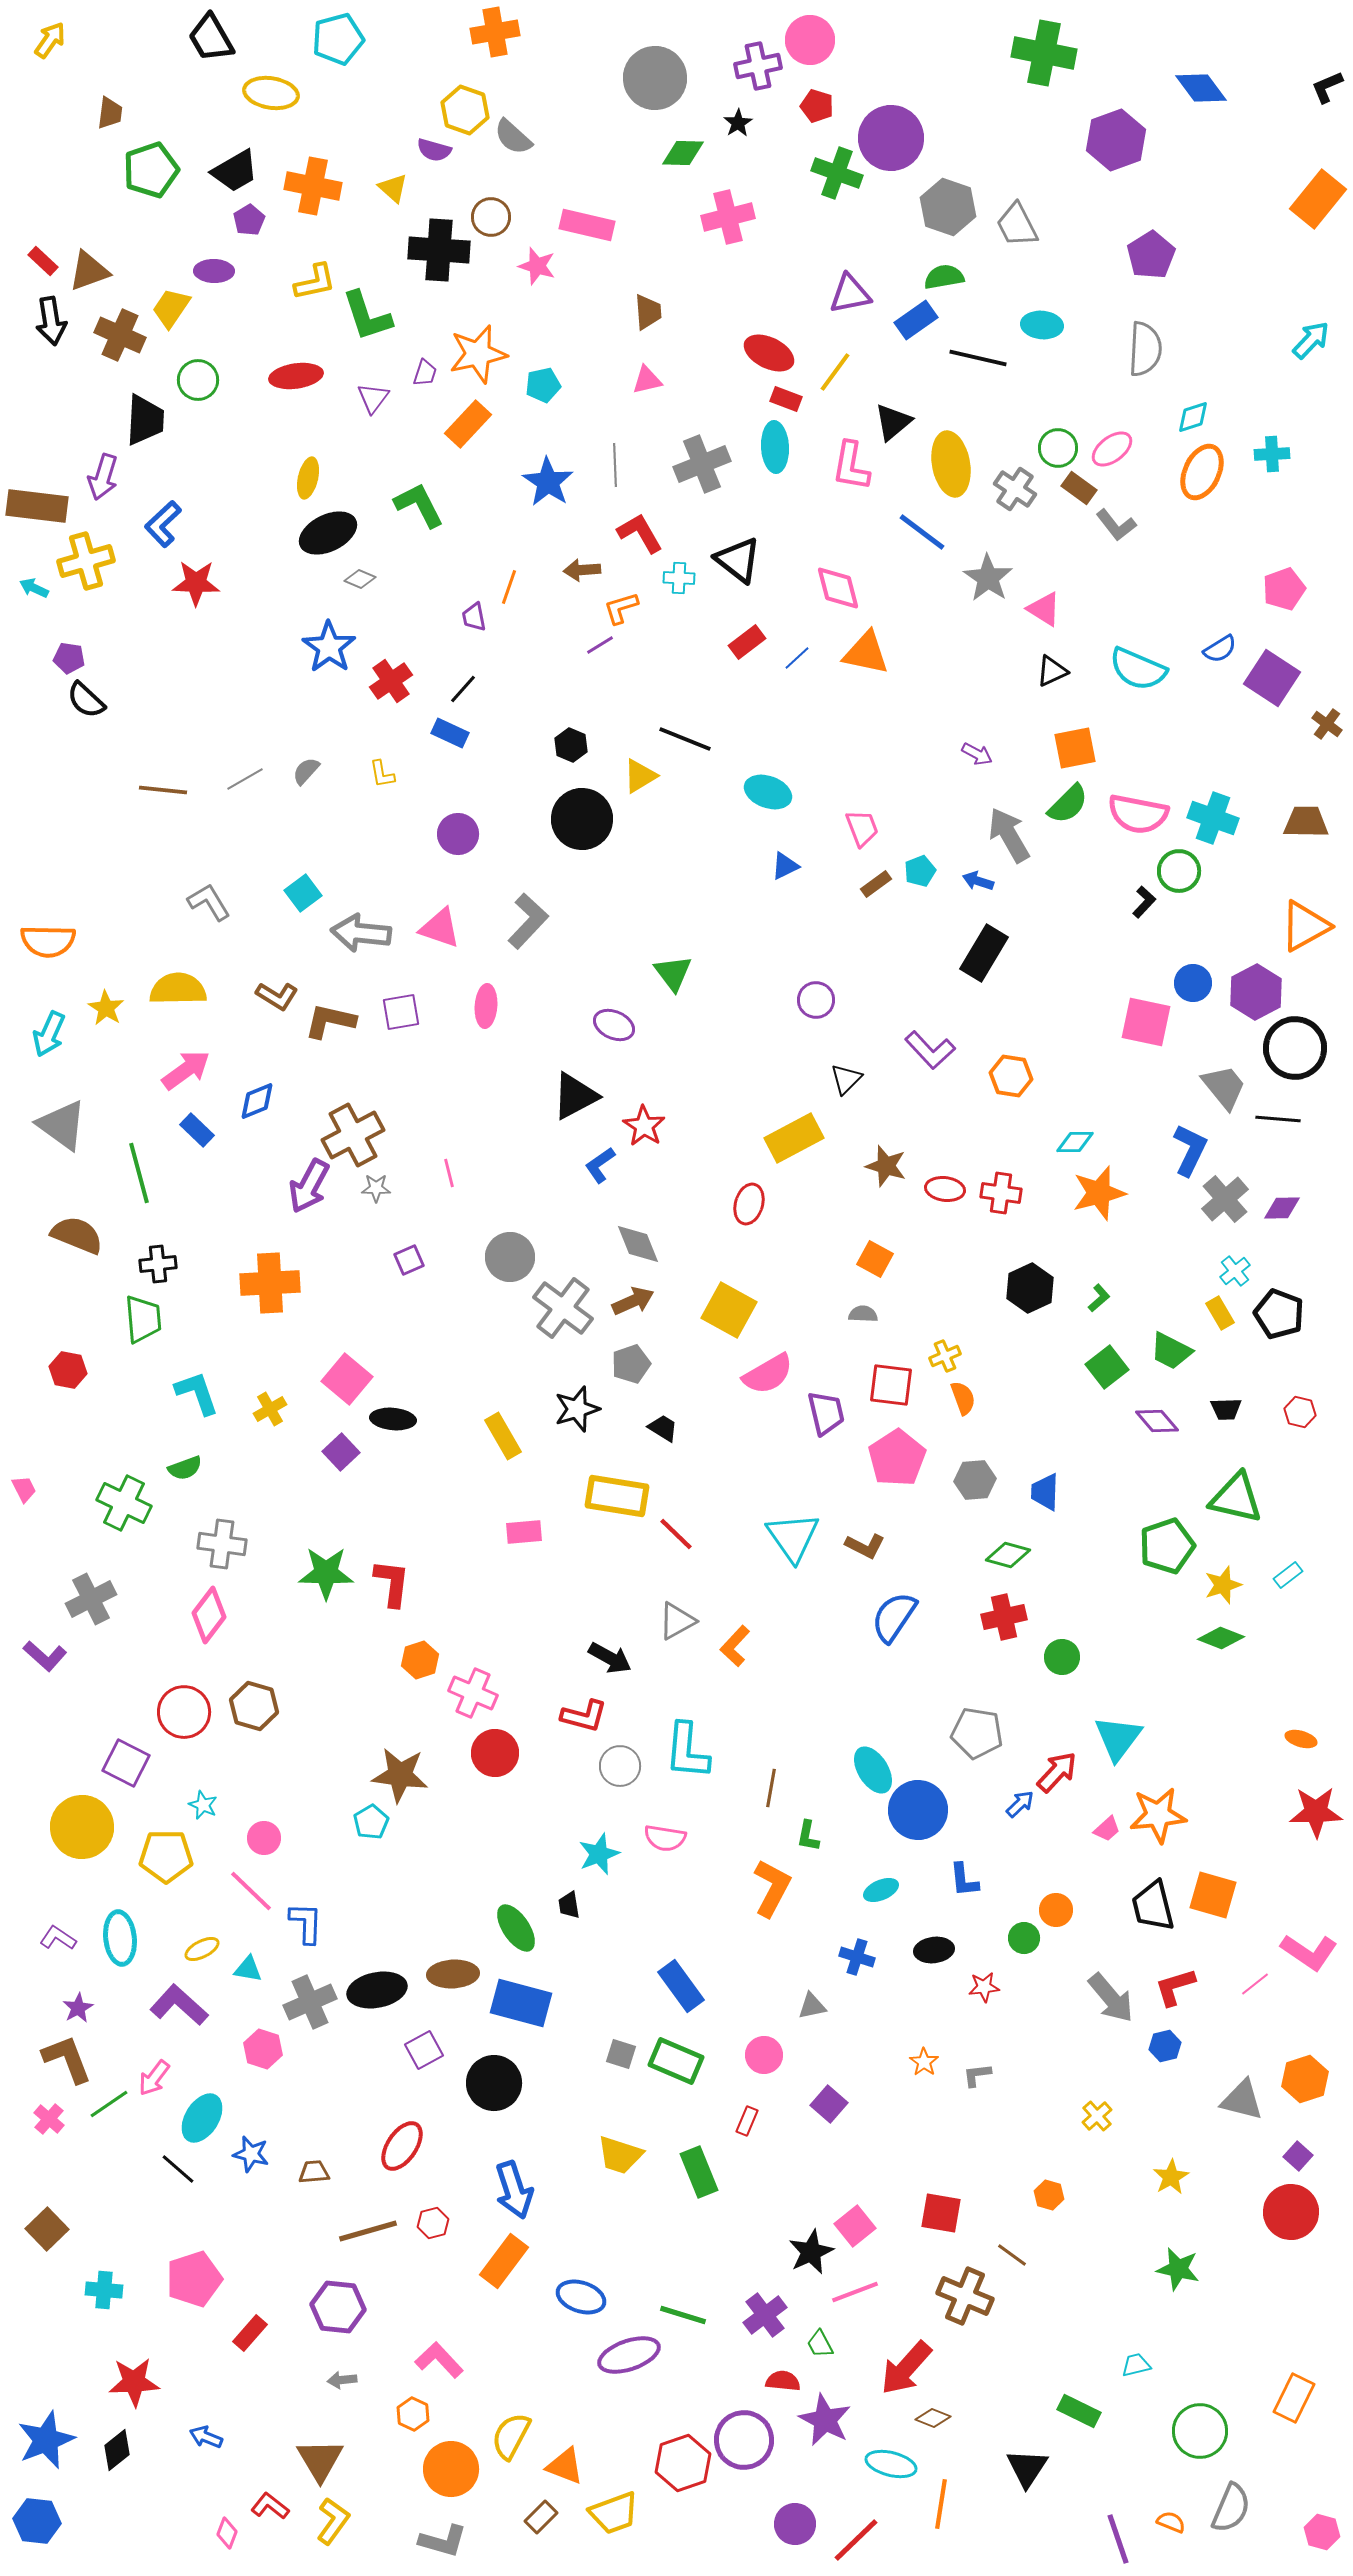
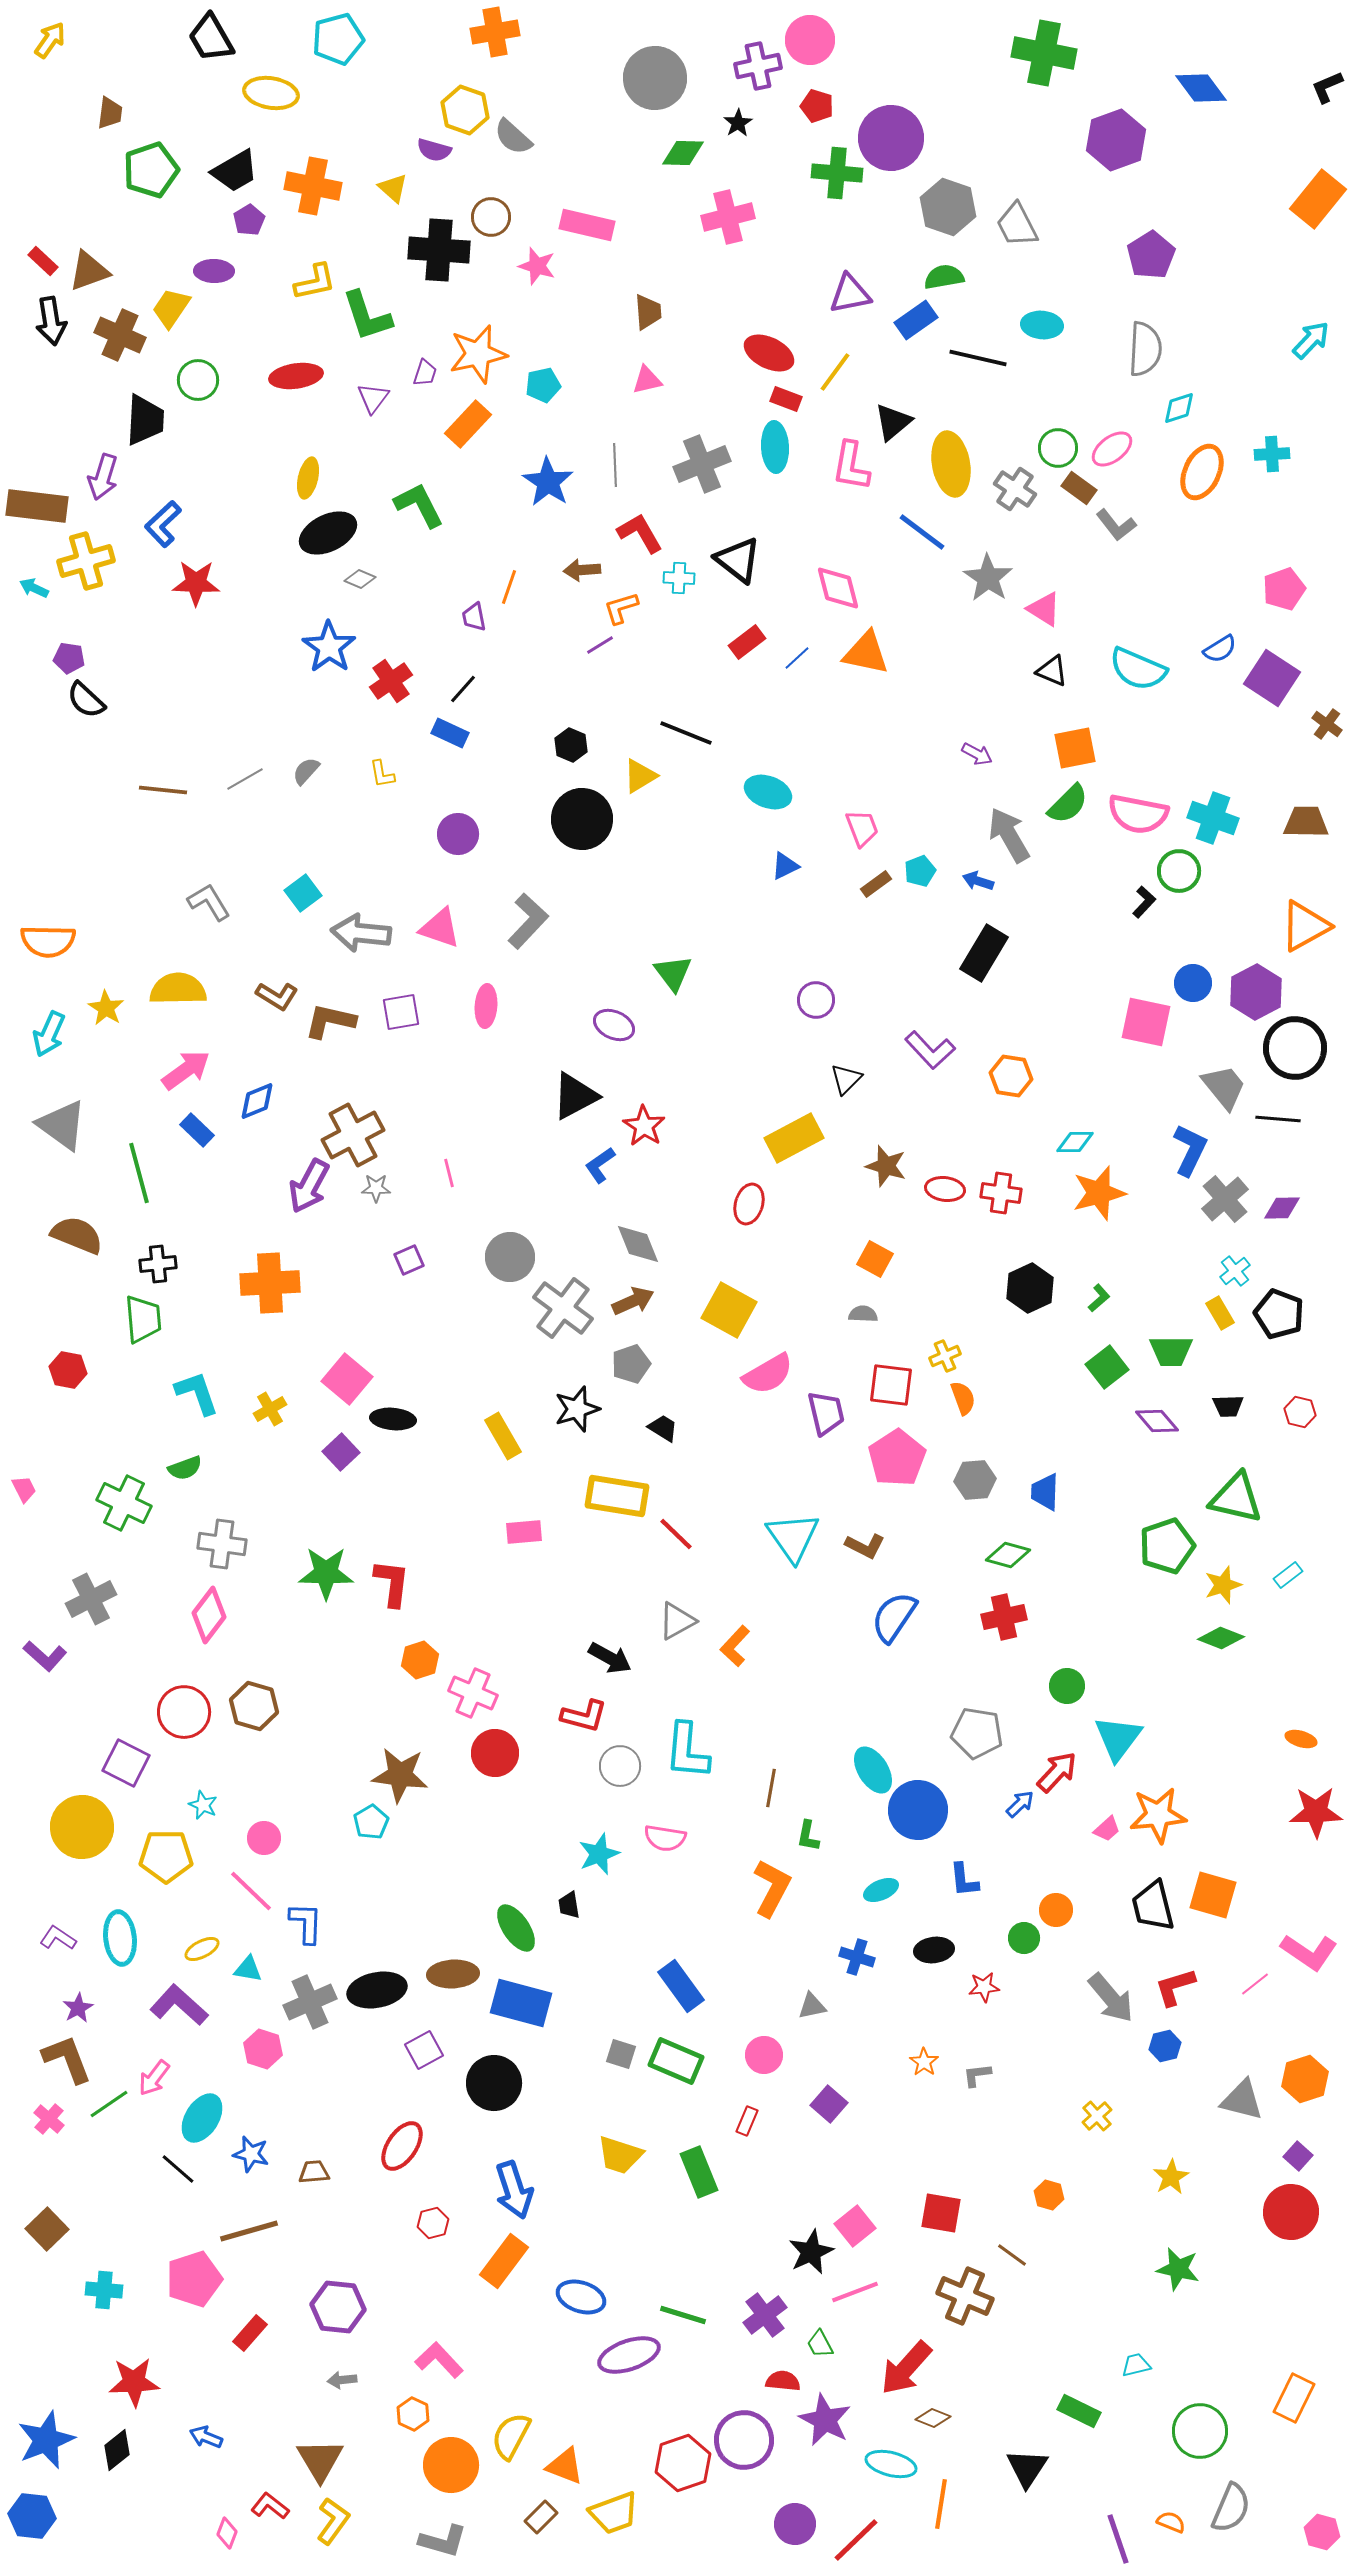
green cross at (837, 173): rotated 15 degrees counterclockwise
cyan diamond at (1193, 417): moved 14 px left, 9 px up
black triangle at (1052, 671): rotated 48 degrees clockwise
black line at (685, 739): moved 1 px right, 6 px up
green trapezoid at (1171, 1351): rotated 27 degrees counterclockwise
black trapezoid at (1226, 1409): moved 2 px right, 3 px up
green circle at (1062, 1657): moved 5 px right, 29 px down
brown line at (368, 2231): moved 119 px left
orange circle at (451, 2469): moved 4 px up
blue hexagon at (37, 2521): moved 5 px left, 5 px up
